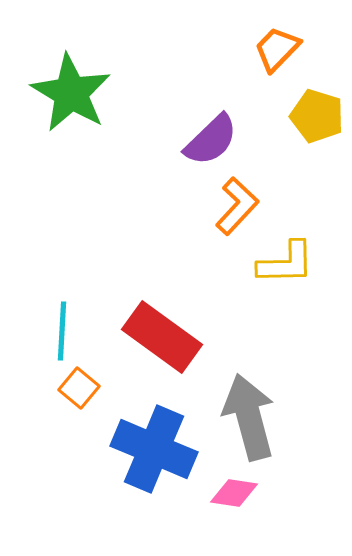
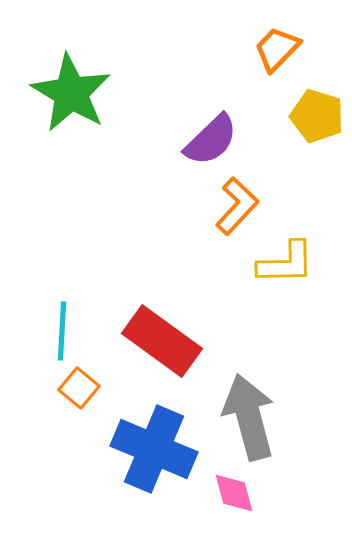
red rectangle: moved 4 px down
pink diamond: rotated 66 degrees clockwise
